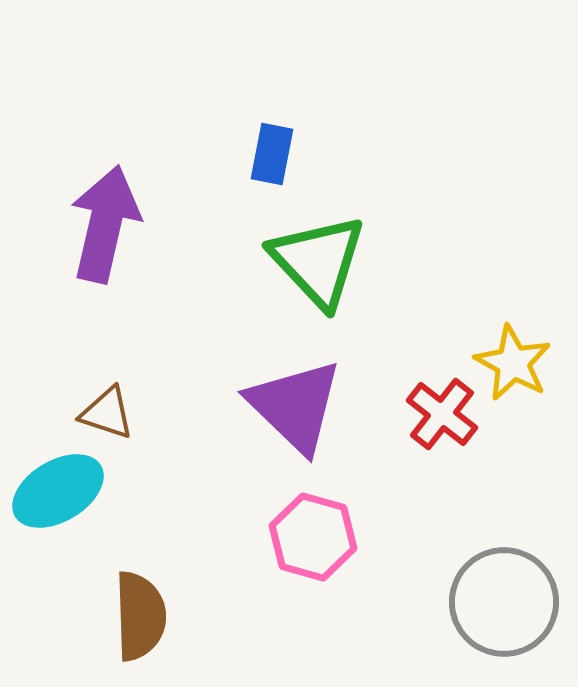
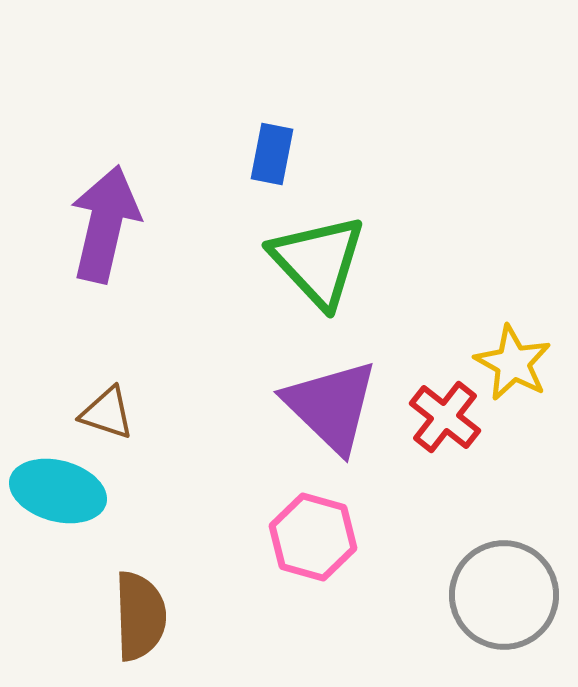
purple triangle: moved 36 px right
red cross: moved 3 px right, 3 px down
cyan ellipse: rotated 46 degrees clockwise
gray circle: moved 7 px up
